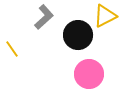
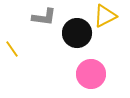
gray L-shape: rotated 50 degrees clockwise
black circle: moved 1 px left, 2 px up
pink circle: moved 2 px right
